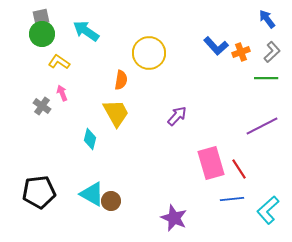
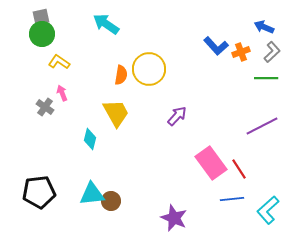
blue arrow: moved 3 px left, 8 px down; rotated 30 degrees counterclockwise
cyan arrow: moved 20 px right, 7 px up
yellow circle: moved 16 px down
orange semicircle: moved 5 px up
gray cross: moved 3 px right, 1 px down
pink rectangle: rotated 20 degrees counterclockwise
cyan triangle: rotated 36 degrees counterclockwise
